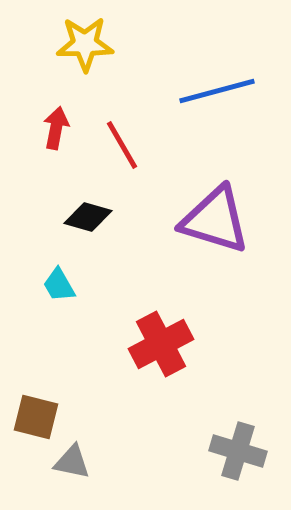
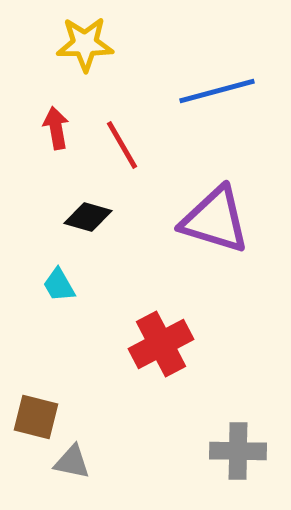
red arrow: rotated 21 degrees counterclockwise
gray cross: rotated 16 degrees counterclockwise
